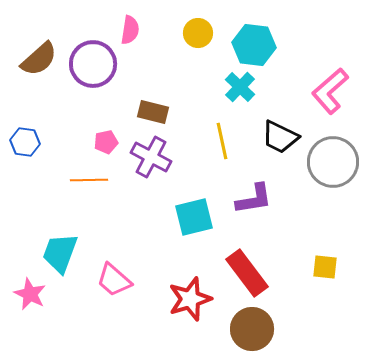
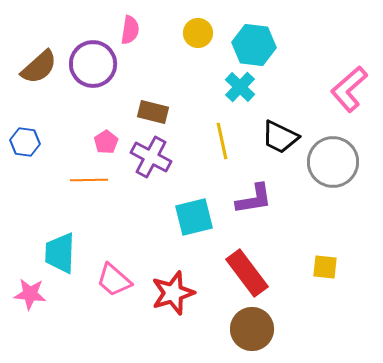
brown semicircle: moved 8 px down
pink L-shape: moved 19 px right, 2 px up
pink pentagon: rotated 20 degrees counterclockwise
cyan trapezoid: rotated 18 degrees counterclockwise
pink star: rotated 20 degrees counterclockwise
red star: moved 17 px left, 6 px up
